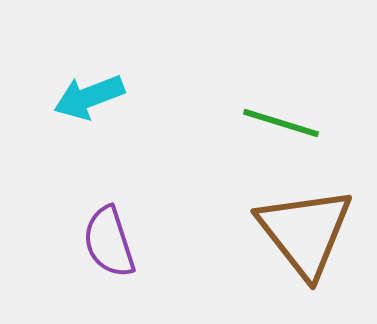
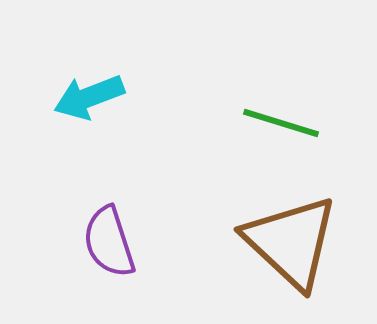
brown triangle: moved 14 px left, 10 px down; rotated 9 degrees counterclockwise
